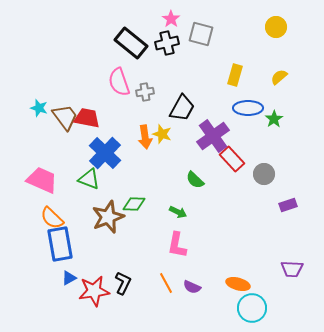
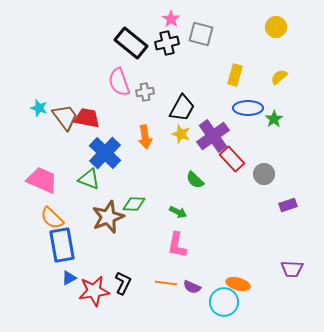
yellow star: moved 19 px right
blue rectangle: moved 2 px right, 1 px down
orange line: rotated 55 degrees counterclockwise
cyan circle: moved 28 px left, 6 px up
